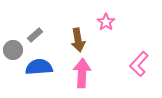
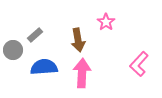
blue semicircle: moved 5 px right
